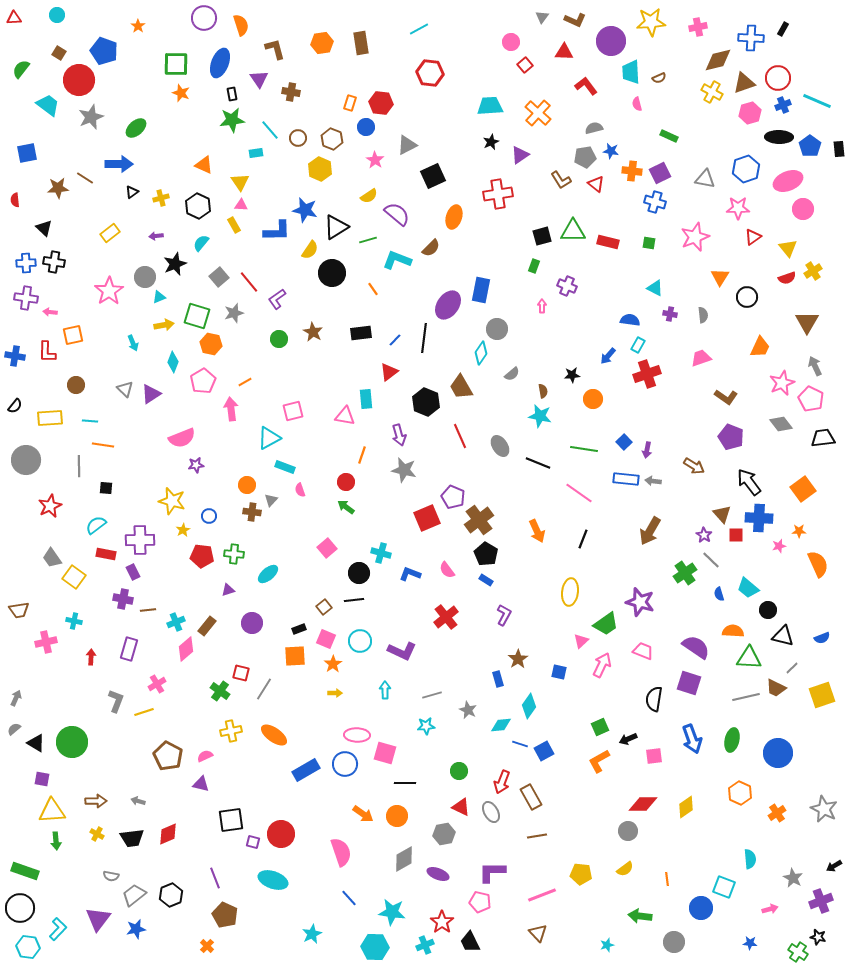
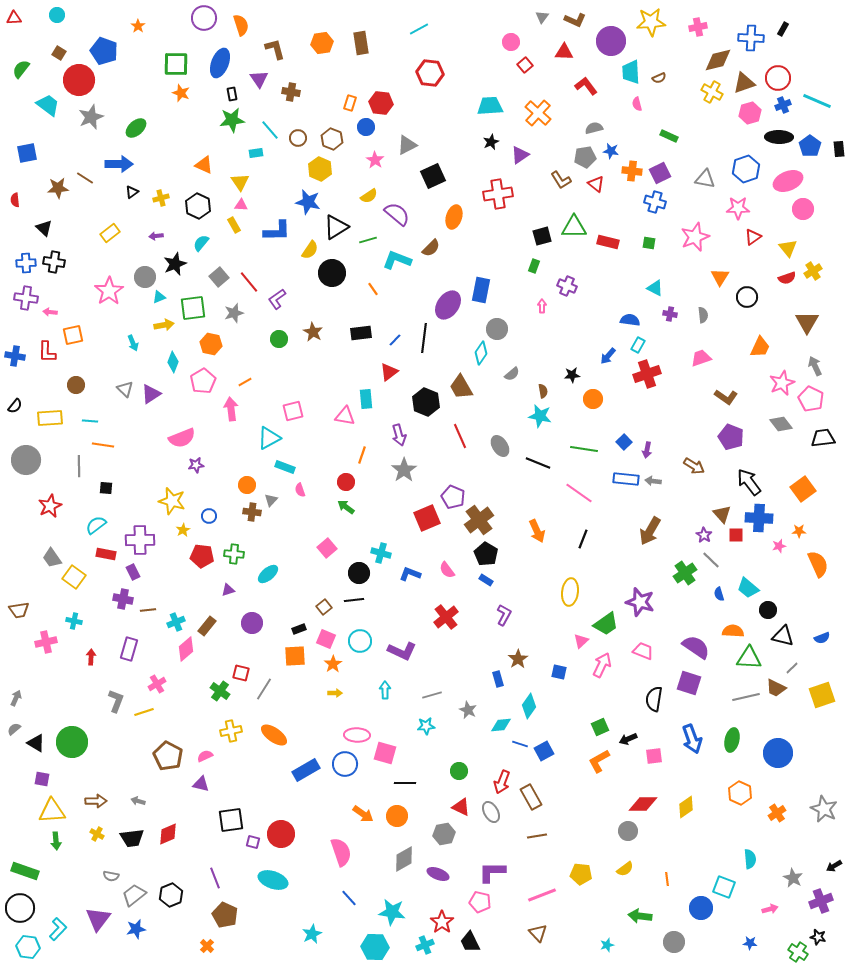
blue star at (305, 210): moved 3 px right, 8 px up
green triangle at (573, 231): moved 1 px right, 4 px up
green square at (197, 316): moved 4 px left, 8 px up; rotated 24 degrees counterclockwise
gray star at (404, 470): rotated 25 degrees clockwise
